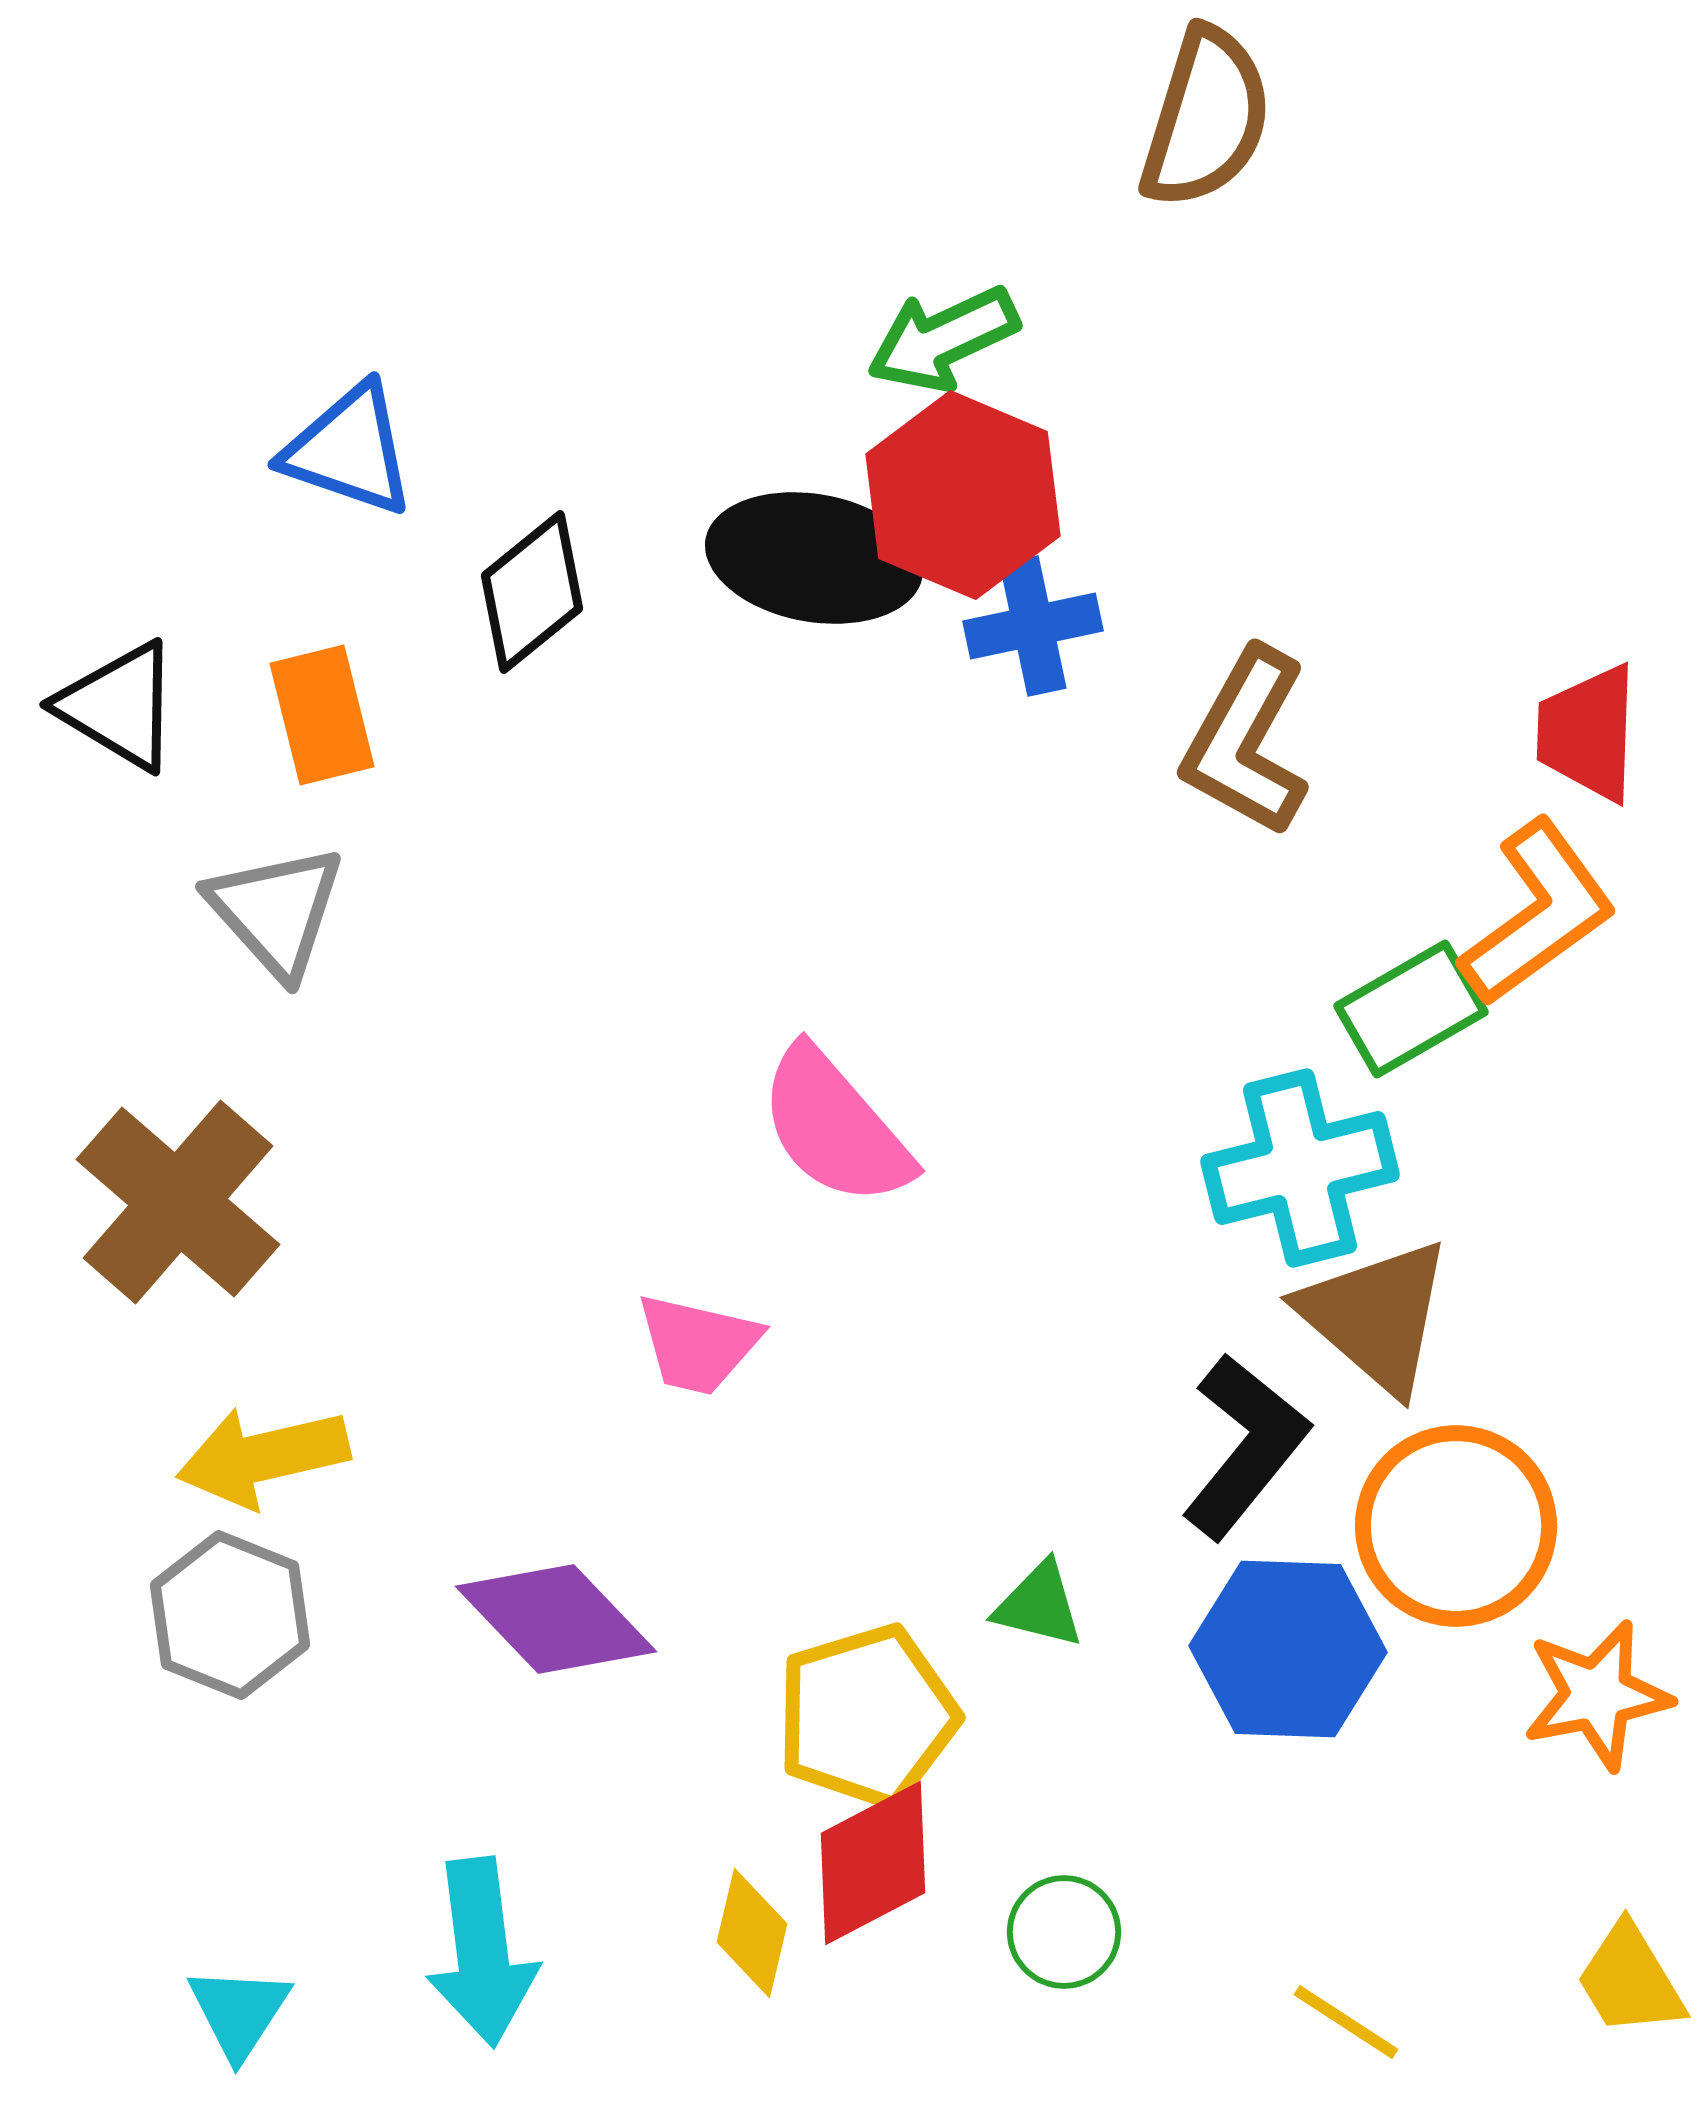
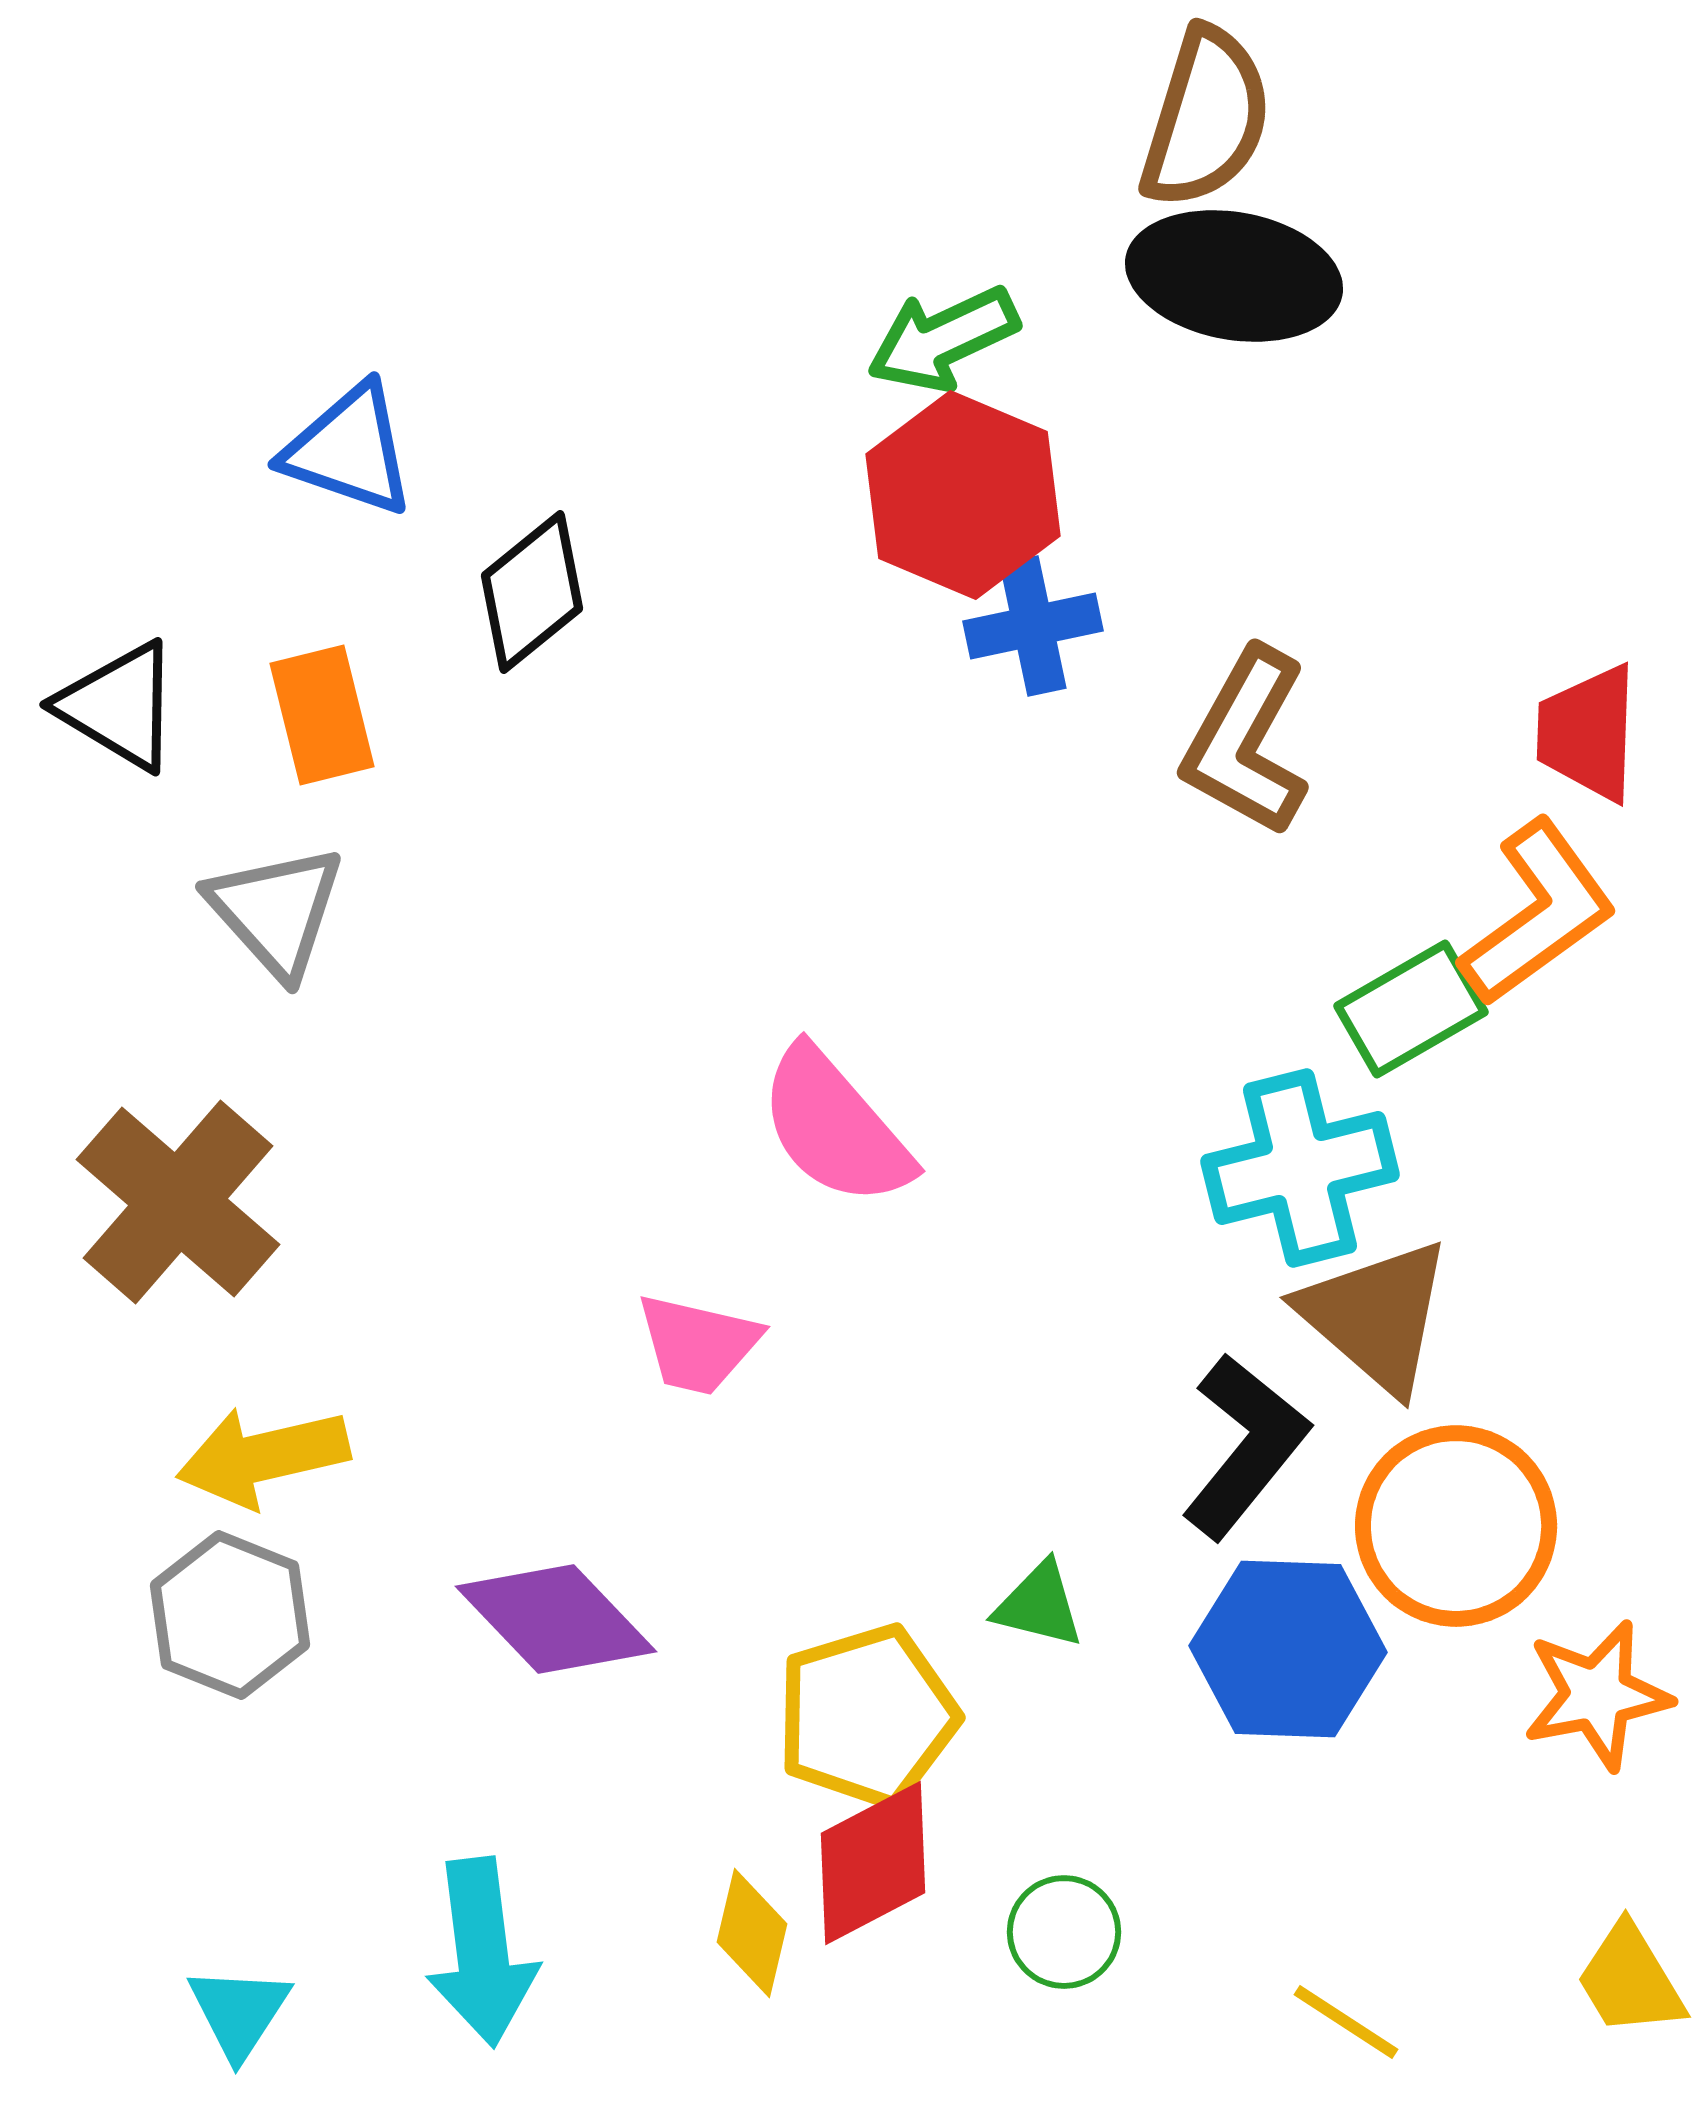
black ellipse: moved 420 px right, 282 px up
